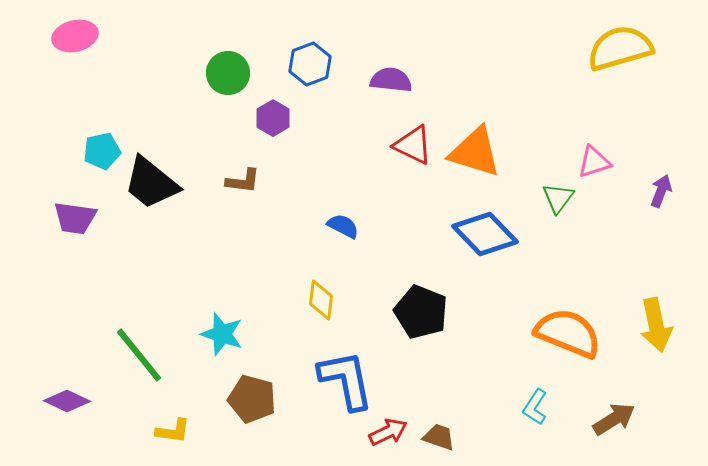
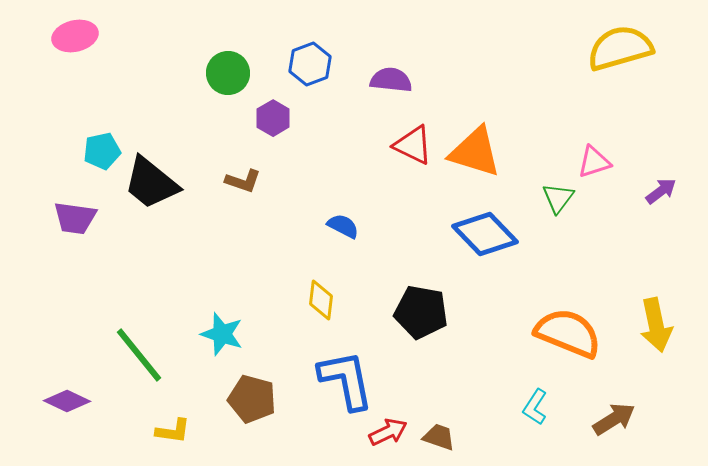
brown L-shape: rotated 12 degrees clockwise
purple arrow: rotated 32 degrees clockwise
black pentagon: rotated 12 degrees counterclockwise
